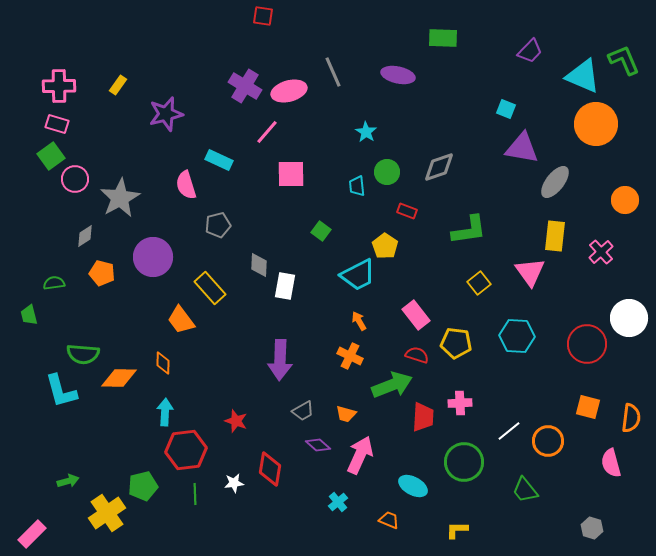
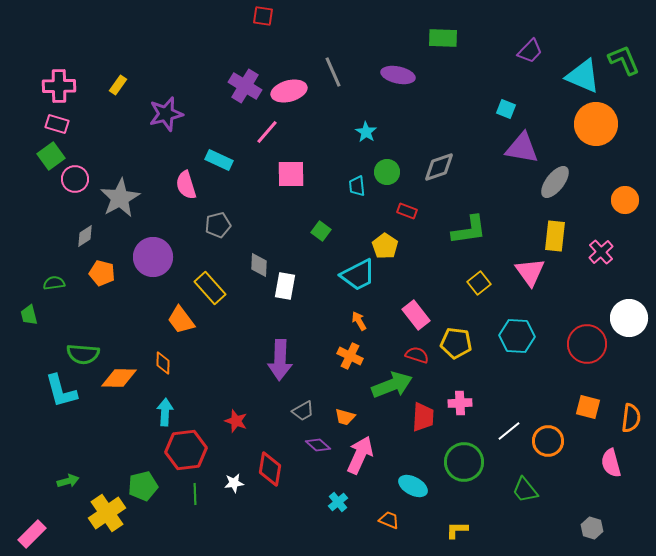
orange trapezoid at (346, 414): moved 1 px left, 3 px down
